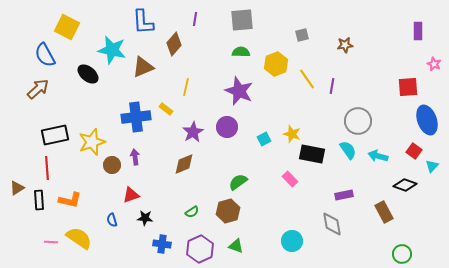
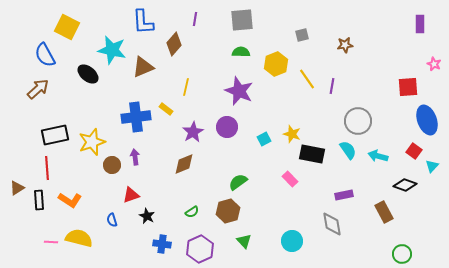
purple rectangle at (418, 31): moved 2 px right, 7 px up
orange L-shape at (70, 200): rotated 20 degrees clockwise
black star at (145, 218): moved 2 px right, 2 px up; rotated 21 degrees clockwise
yellow semicircle at (79, 238): rotated 20 degrees counterclockwise
green triangle at (236, 246): moved 8 px right, 5 px up; rotated 28 degrees clockwise
